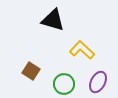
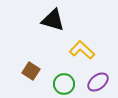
purple ellipse: rotated 25 degrees clockwise
